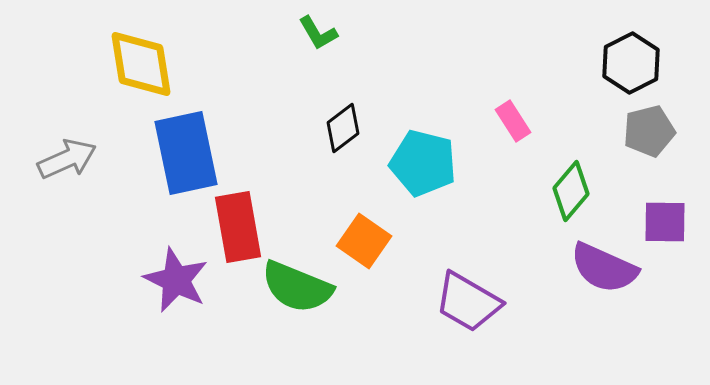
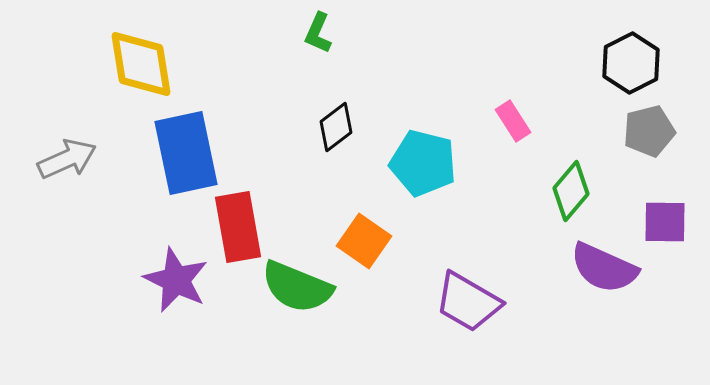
green L-shape: rotated 54 degrees clockwise
black diamond: moved 7 px left, 1 px up
